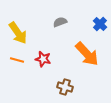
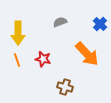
yellow arrow: rotated 35 degrees clockwise
orange line: rotated 56 degrees clockwise
